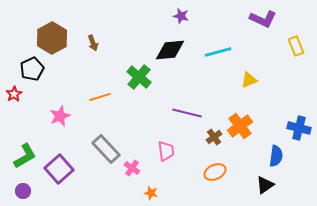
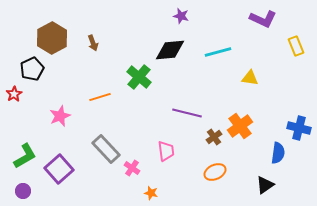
yellow triangle: moved 1 px right, 2 px up; rotated 30 degrees clockwise
blue semicircle: moved 2 px right, 3 px up
